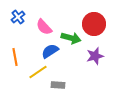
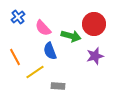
pink semicircle: moved 1 px left, 1 px down
green arrow: moved 2 px up
blue semicircle: rotated 78 degrees counterclockwise
orange line: rotated 18 degrees counterclockwise
yellow line: moved 3 px left
gray rectangle: moved 1 px down
